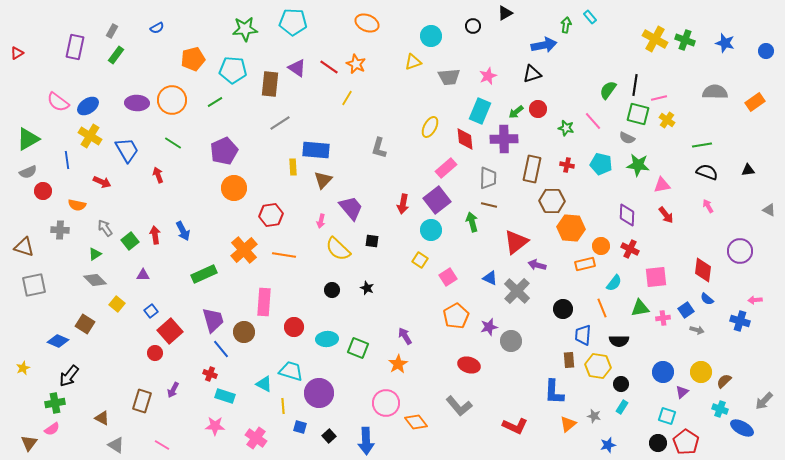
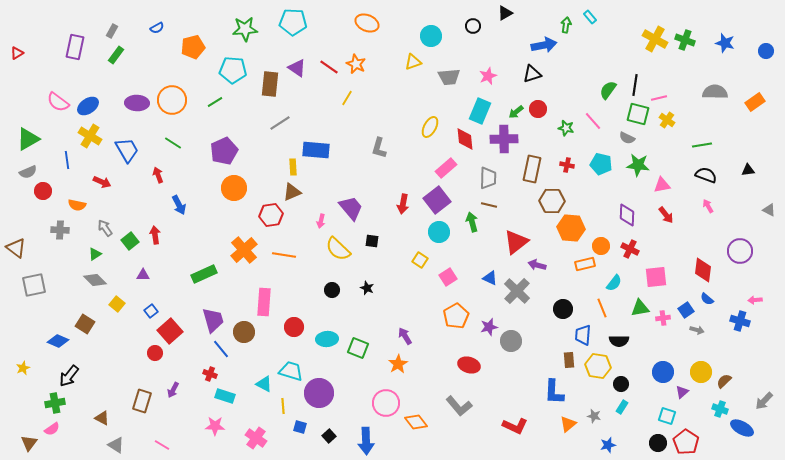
orange pentagon at (193, 59): moved 12 px up
black semicircle at (707, 172): moved 1 px left, 3 px down
brown triangle at (323, 180): moved 31 px left, 12 px down; rotated 24 degrees clockwise
cyan circle at (431, 230): moved 8 px right, 2 px down
blue arrow at (183, 231): moved 4 px left, 26 px up
brown triangle at (24, 247): moved 8 px left, 1 px down; rotated 20 degrees clockwise
